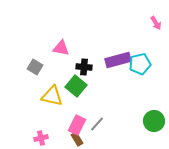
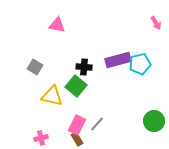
pink triangle: moved 4 px left, 23 px up
